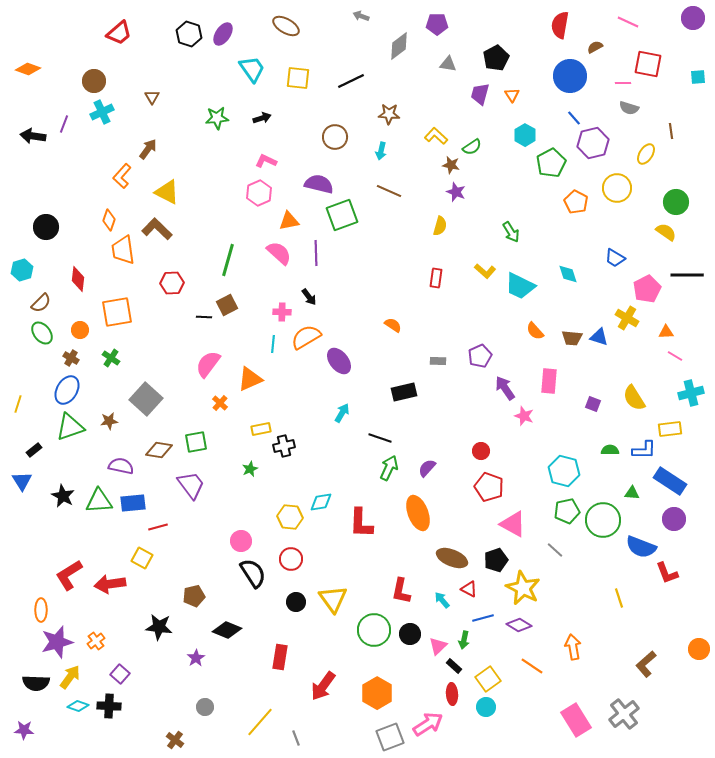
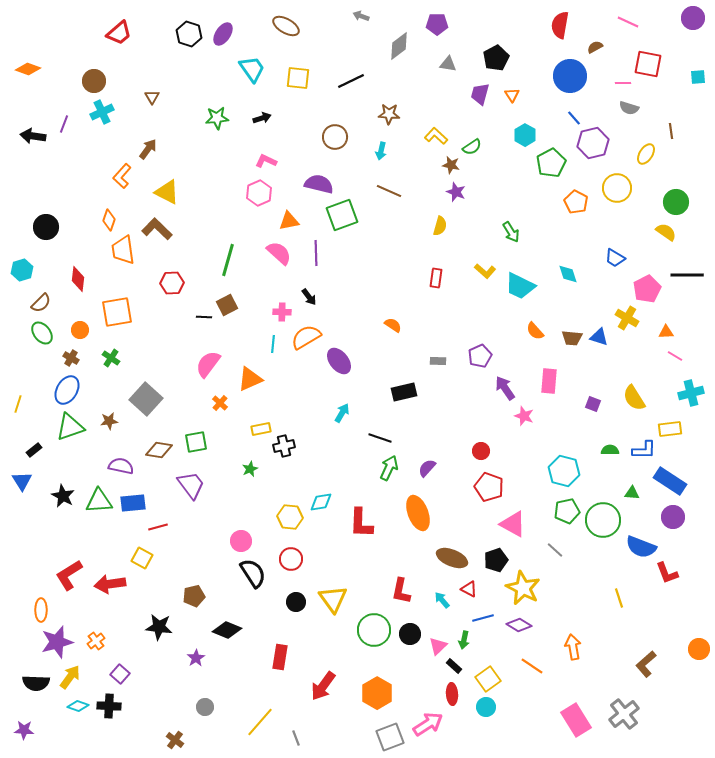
purple circle at (674, 519): moved 1 px left, 2 px up
